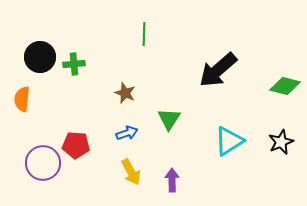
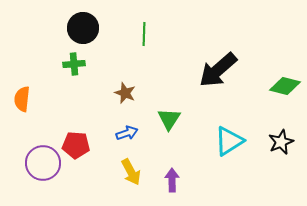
black circle: moved 43 px right, 29 px up
